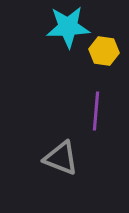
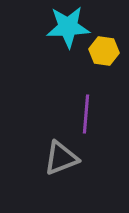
purple line: moved 10 px left, 3 px down
gray triangle: rotated 42 degrees counterclockwise
